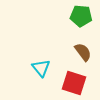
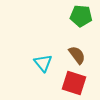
brown semicircle: moved 6 px left, 3 px down
cyan triangle: moved 2 px right, 5 px up
